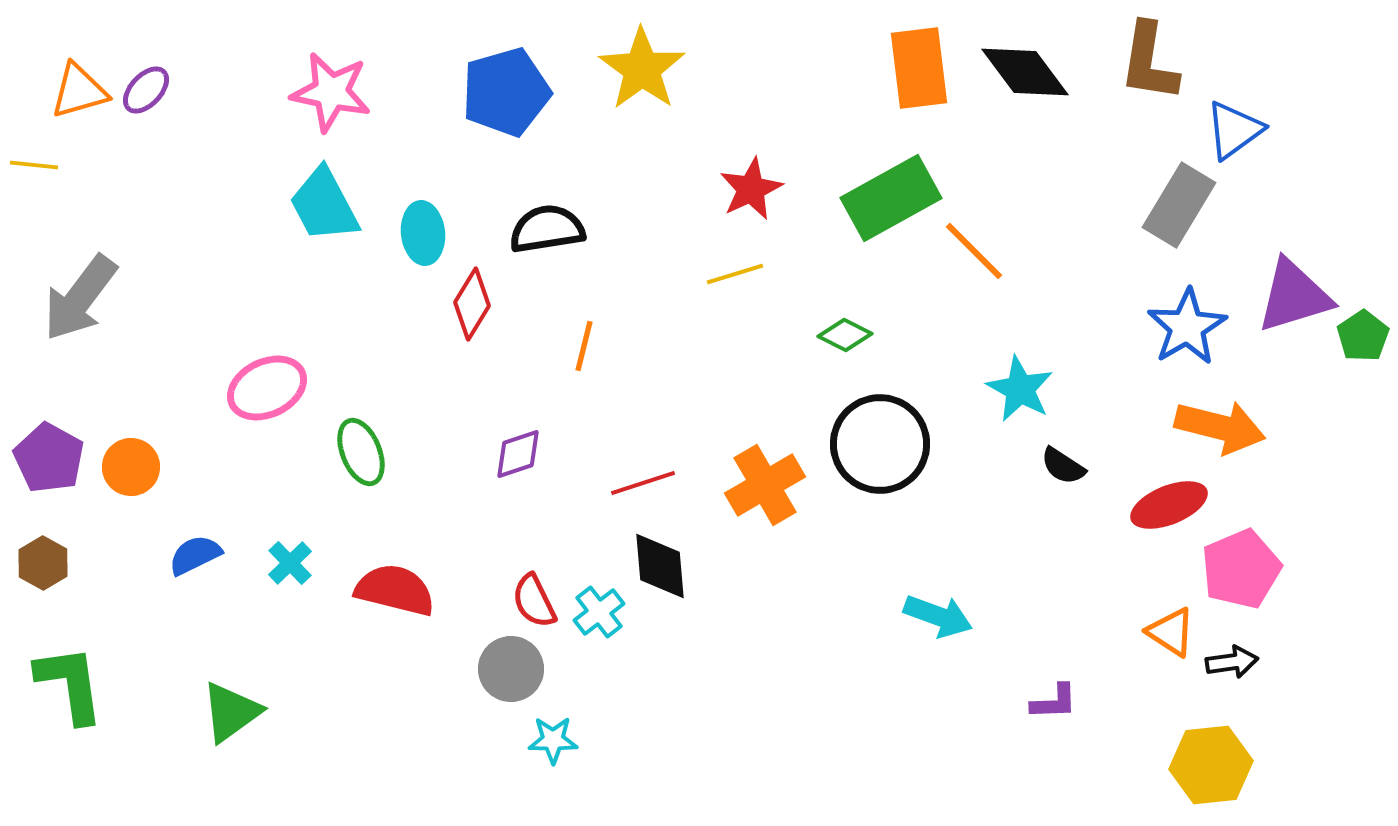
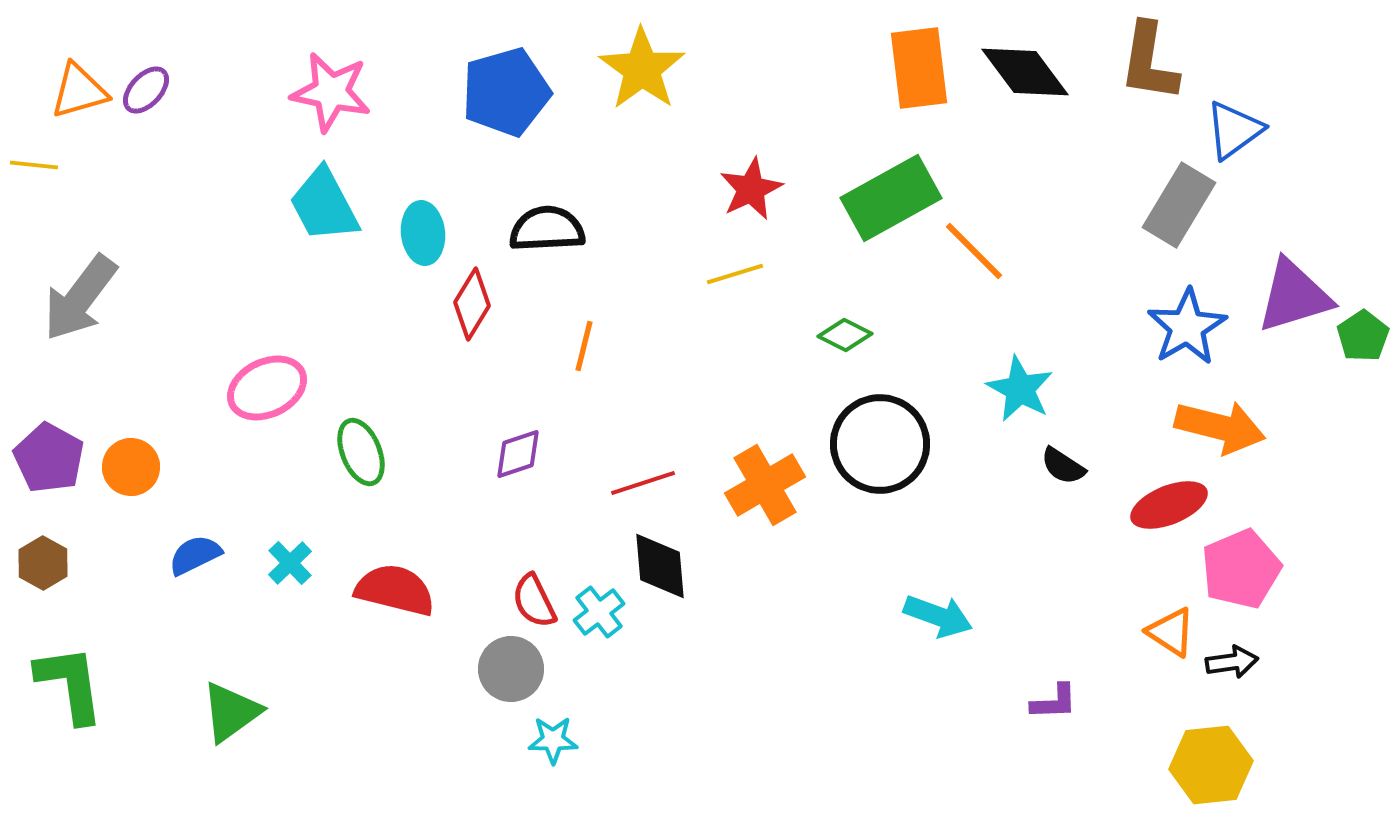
black semicircle at (547, 229): rotated 6 degrees clockwise
